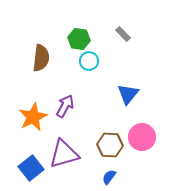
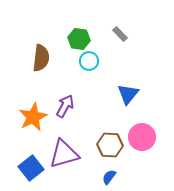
gray rectangle: moved 3 px left
